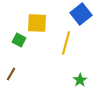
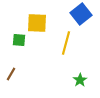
green square: rotated 24 degrees counterclockwise
